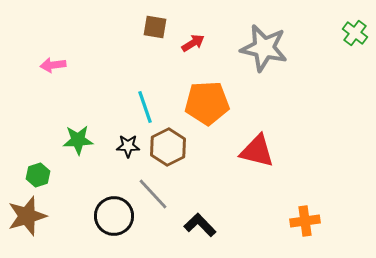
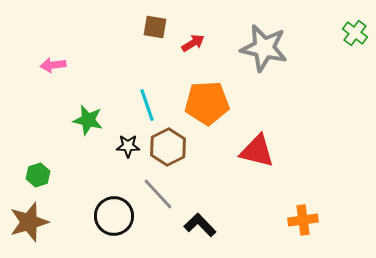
cyan line: moved 2 px right, 2 px up
green star: moved 10 px right, 20 px up; rotated 16 degrees clockwise
gray line: moved 5 px right
brown star: moved 2 px right, 6 px down
orange cross: moved 2 px left, 1 px up
